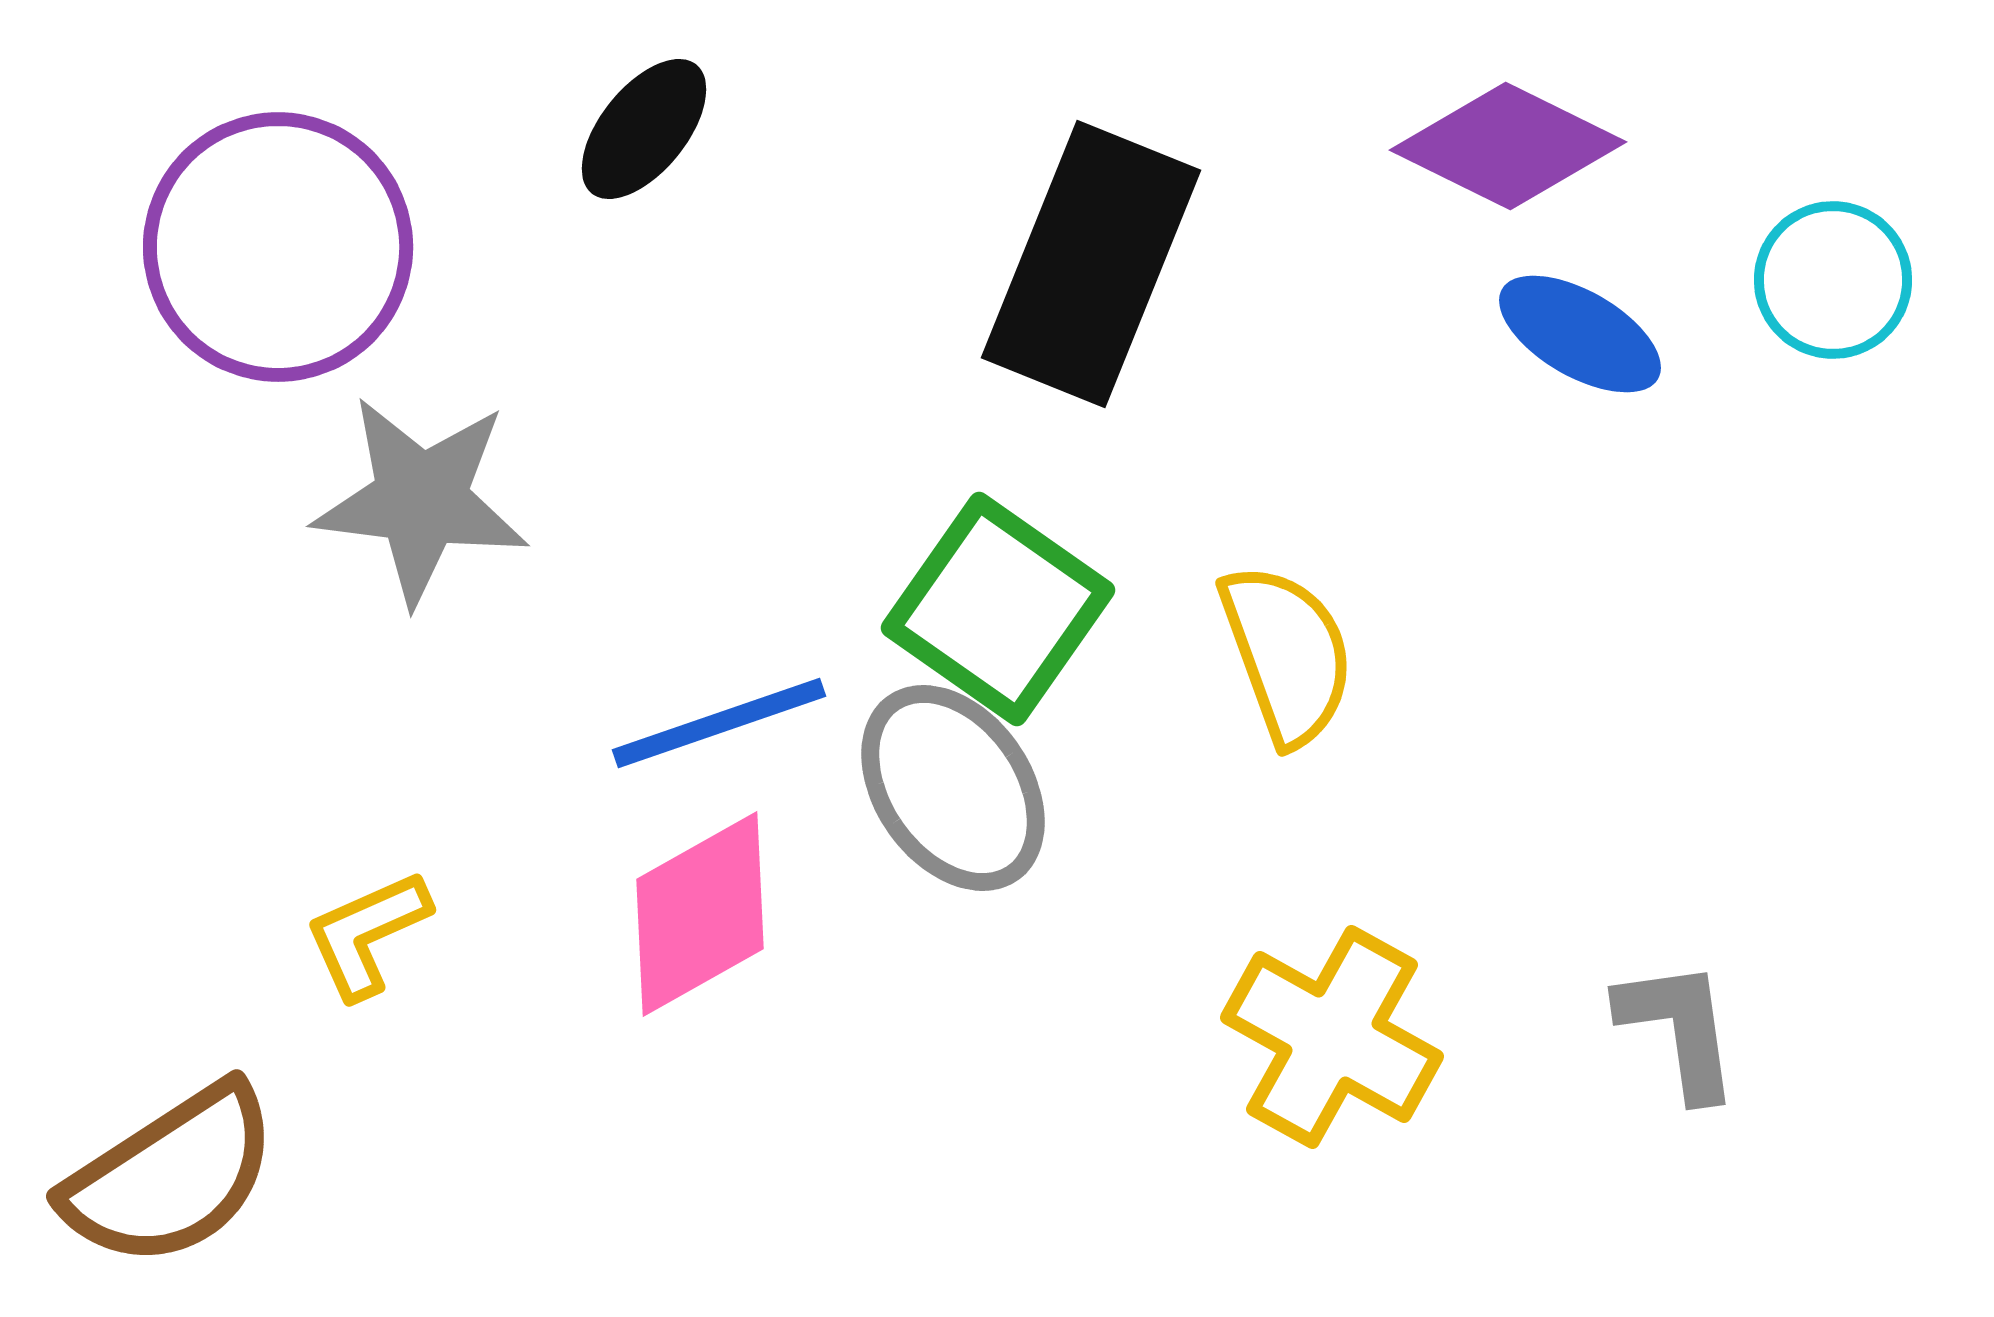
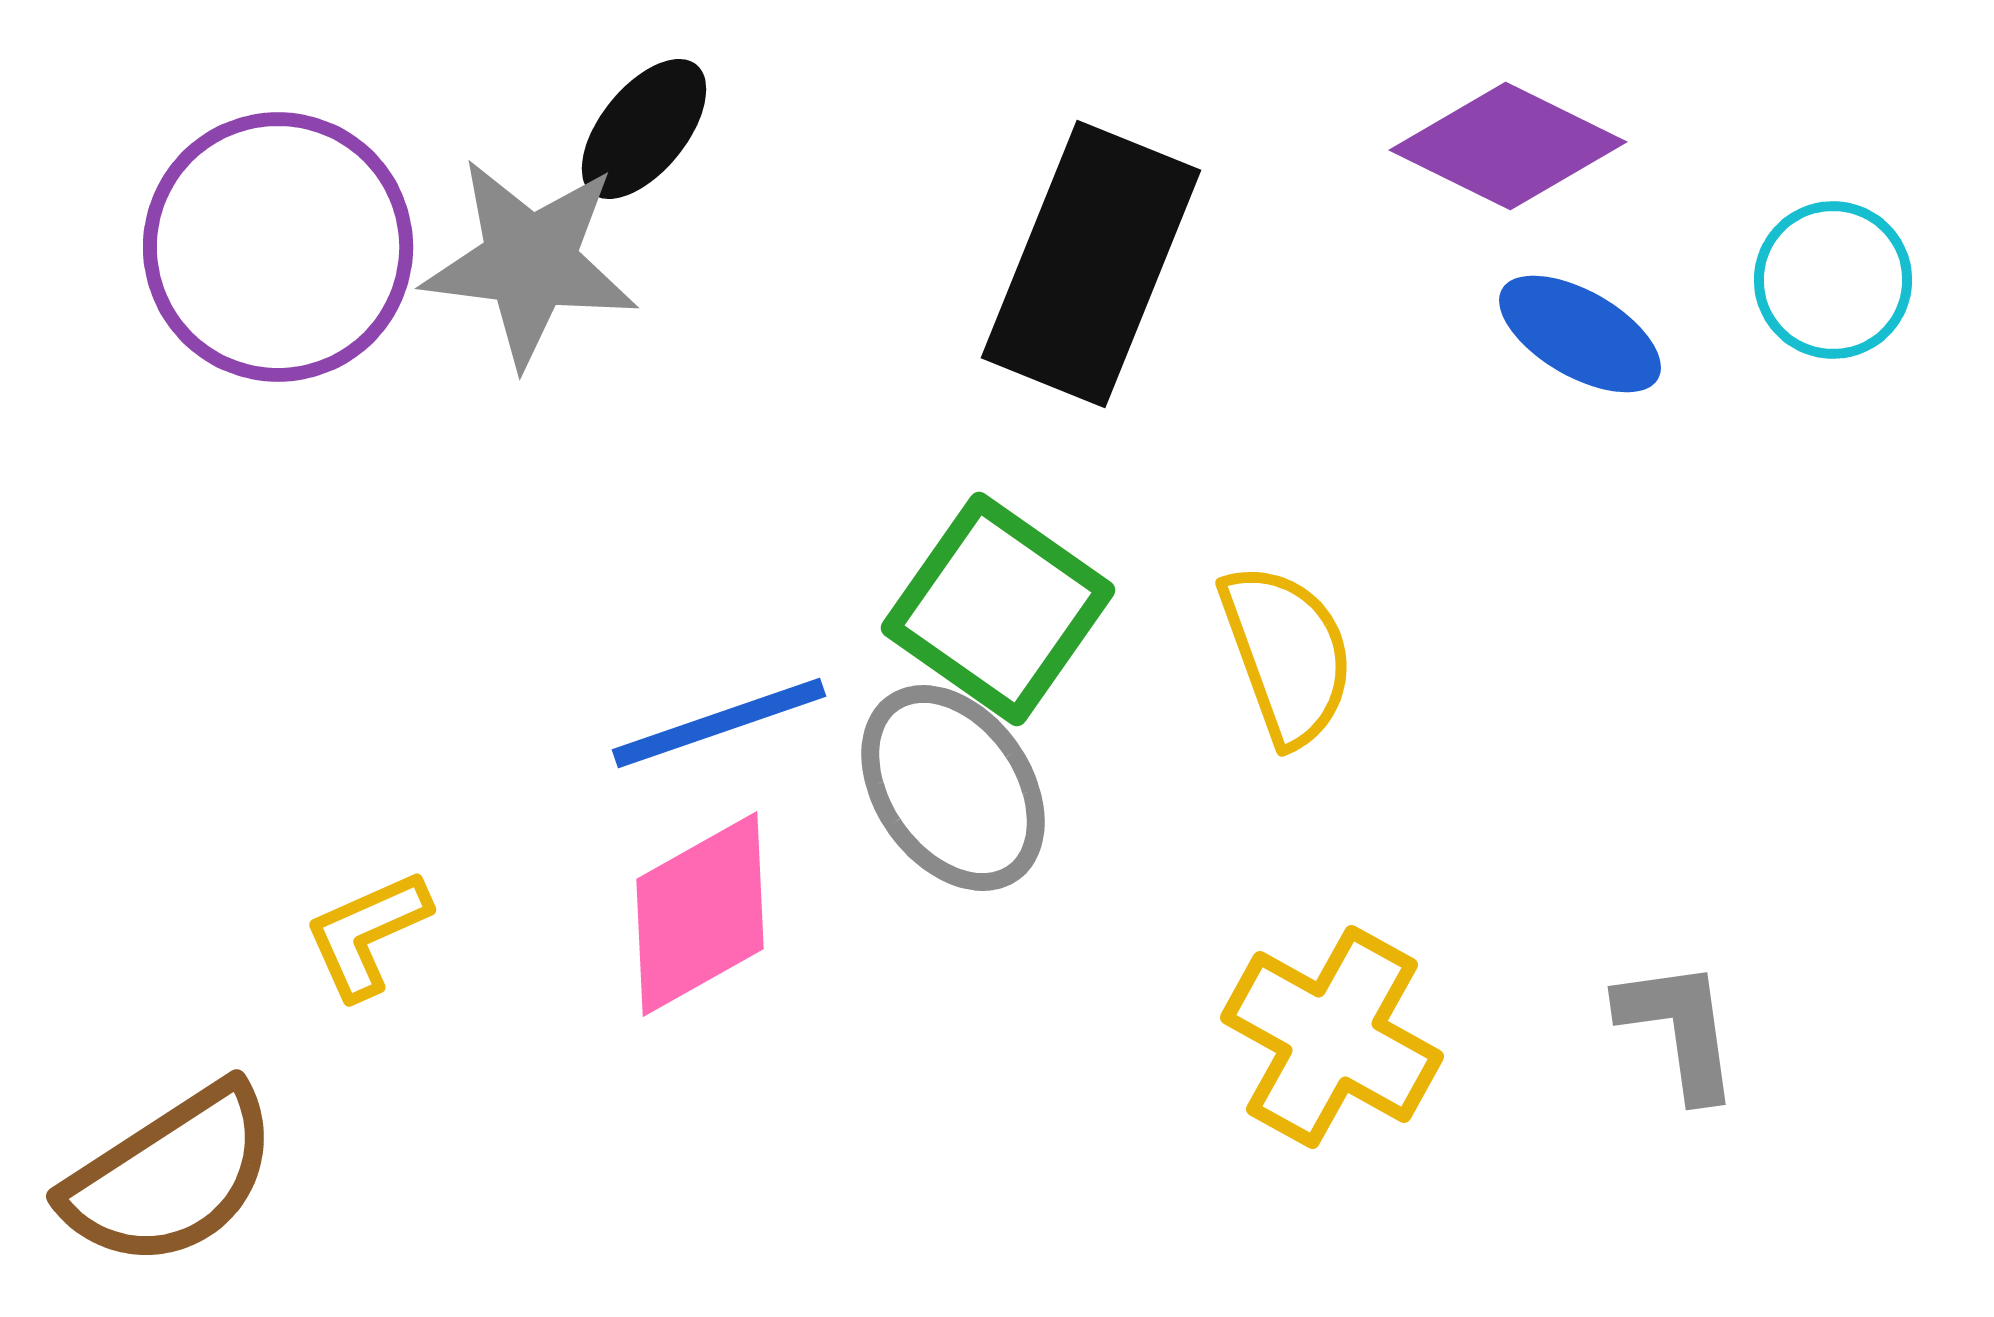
gray star: moved 109 px right, 238 px up
